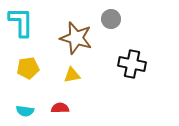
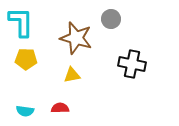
yellow pentagon: moved 2 px left, 9 px up; rotated 10 degrees clockwise
